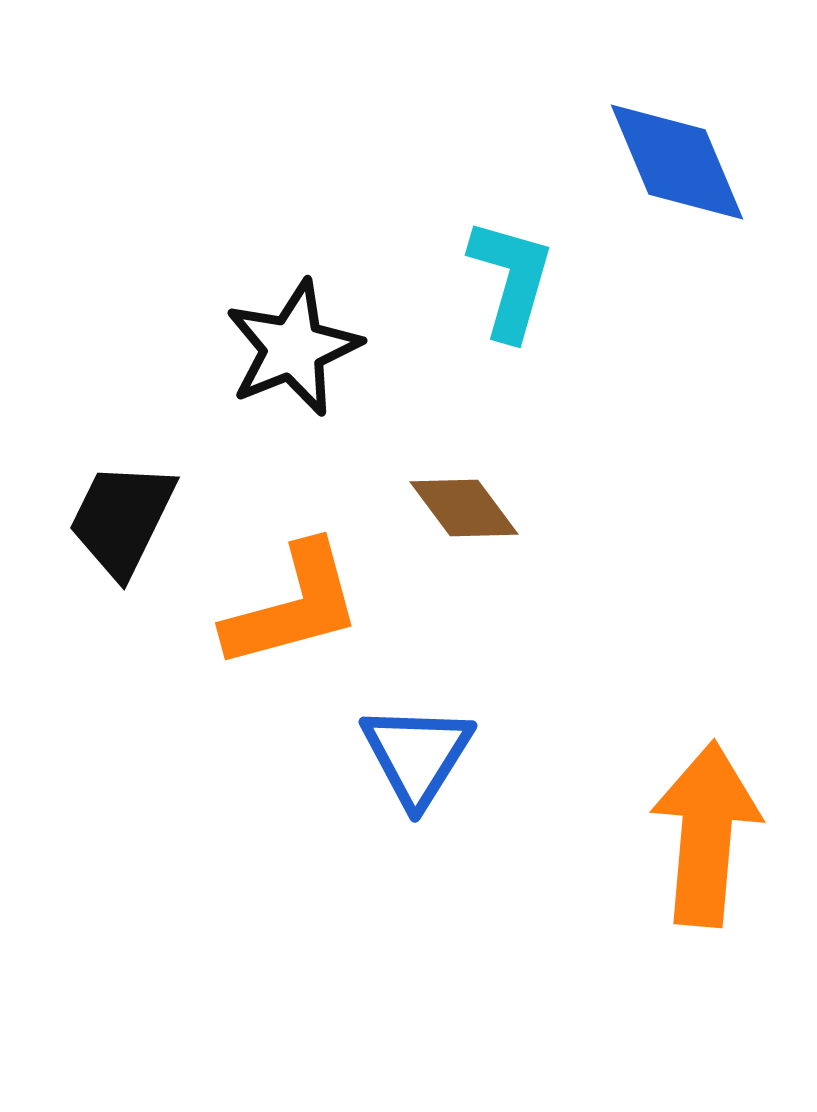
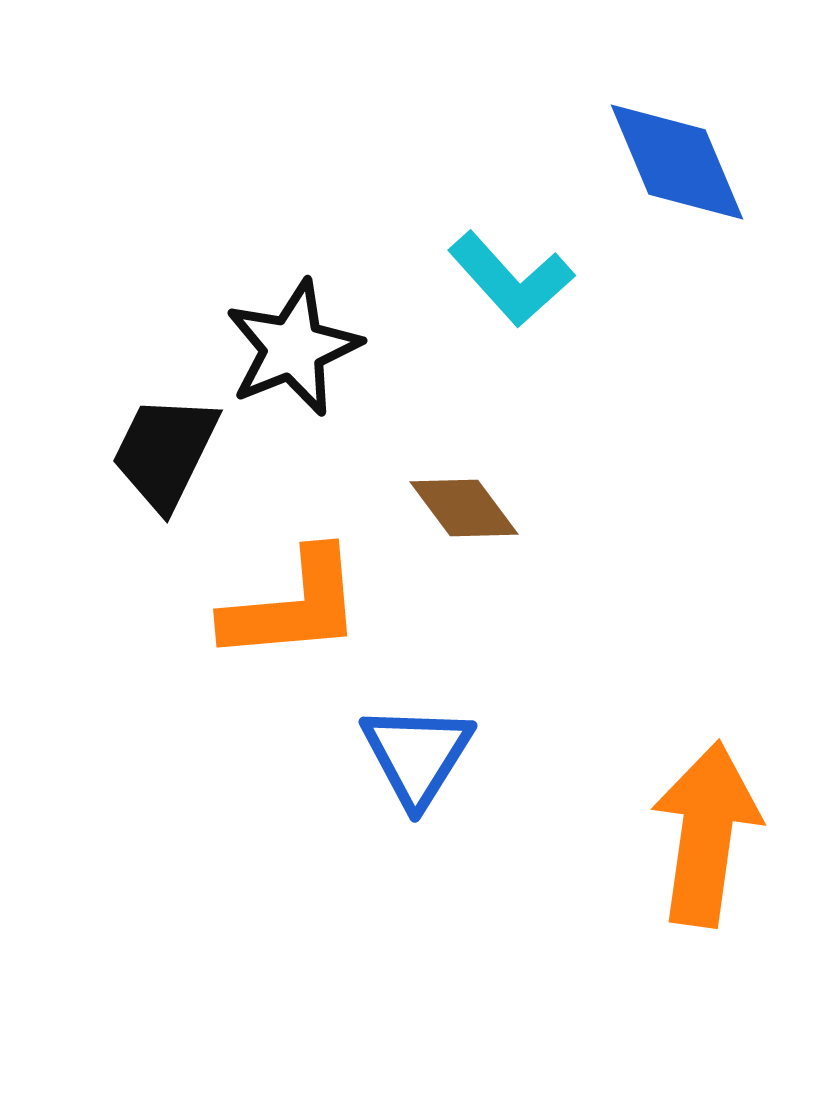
cyan L-shape: rotated 122 degrees clockwise
black trapezoid: moved 43 px right, 67 px up
orange L-shape: rotated 10 degrees clockwise
orange arrow: rotated 3 degrees clockwise
